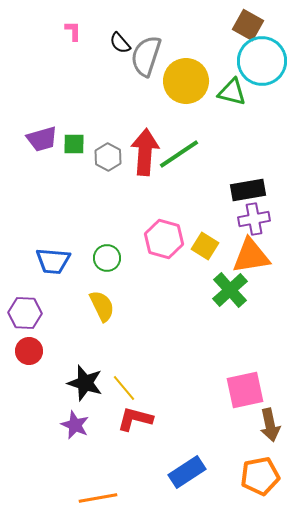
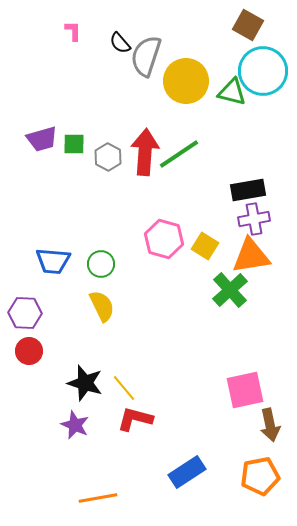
cyan circle: moved 1 px right, 10 px down
green circle: moved 6 px left, 6 px down
